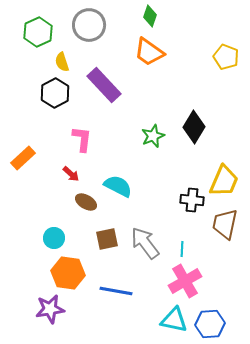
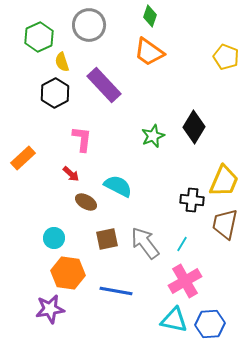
green hexagon: moved 1 px right, 5 px down
cyan line: moved 5 px up; rotated 28 degrees clockwise
